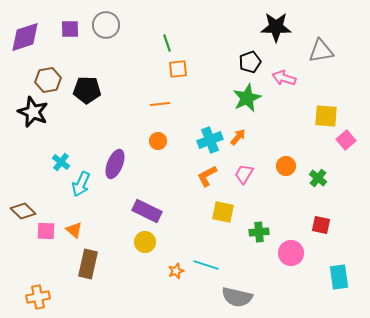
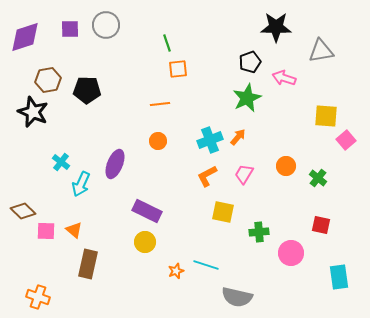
orange cross at (38, 297): rotated 30 degrees clockwise
